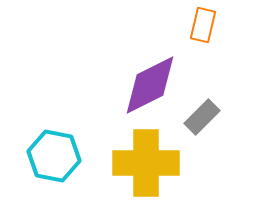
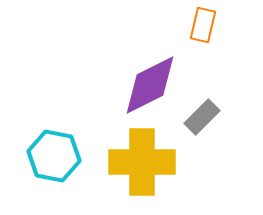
yellow cross: moved 4 px left, 1 px up
